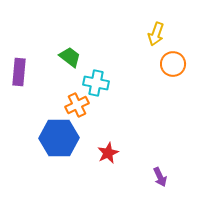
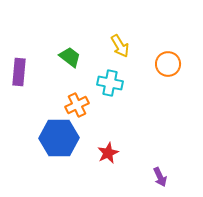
yellow arrow: moved 36 px left, 12 px down; rotated 50 degrees counterclockwise
orange circle: moved 5 px left
cyan cross: moved 14 px right
